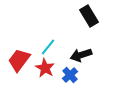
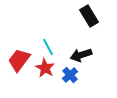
cyan line: rotated 66 degrees counterclockwise
